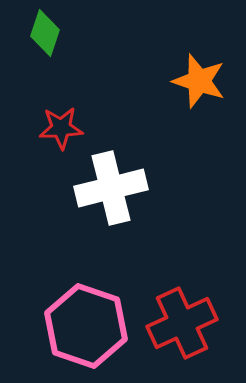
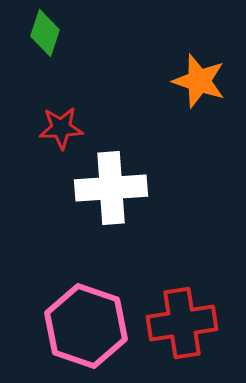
white cross: rotated 10 degrees clockwise
red cross: rotated 16 degrees clockwise
